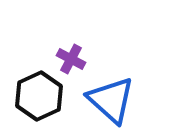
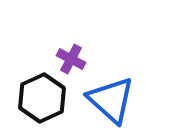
black hexagon: moved 3 px right, 2 px down
